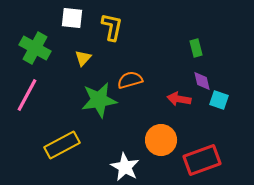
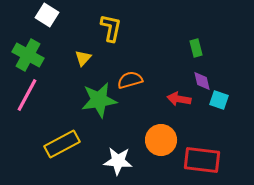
white square: moved 25 px left, 3 px up; rotated 25 degrees clockwise
yellow L-shape: moved 1 px left, 1 px down
green cross: moved 7 px left, 7 px down
yellow rectangle: moved 1 px up
red rectangle: rotated 27 degrees clockwise
white star: moved 7 px left, 6 px up; rotated 24 degrees counterclockwise
